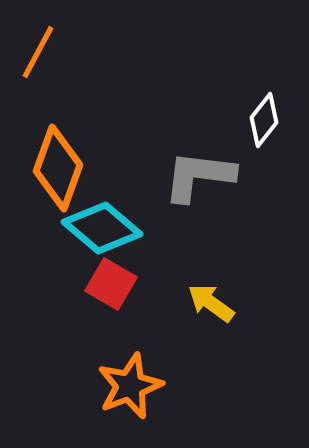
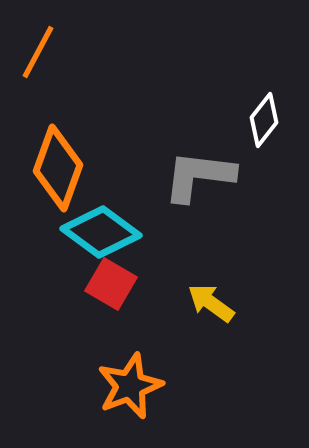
cyan diamond: moved 1 px left, 4 px down; rotated 4 degrees counterclockwise
